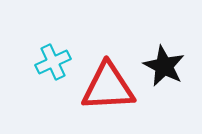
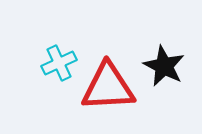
cyan cross: moved 6 px right, 1 px down
